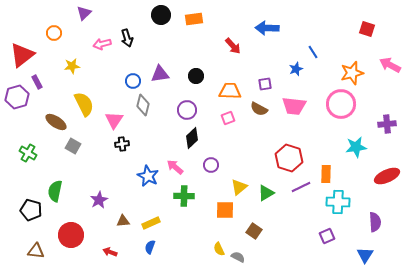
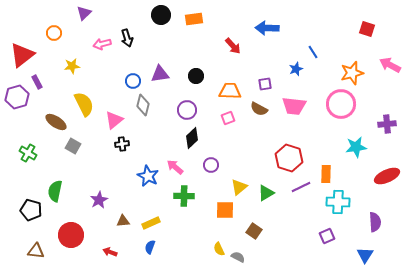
pink triangle at (114, 120): rotated 18 degrees clockwise
